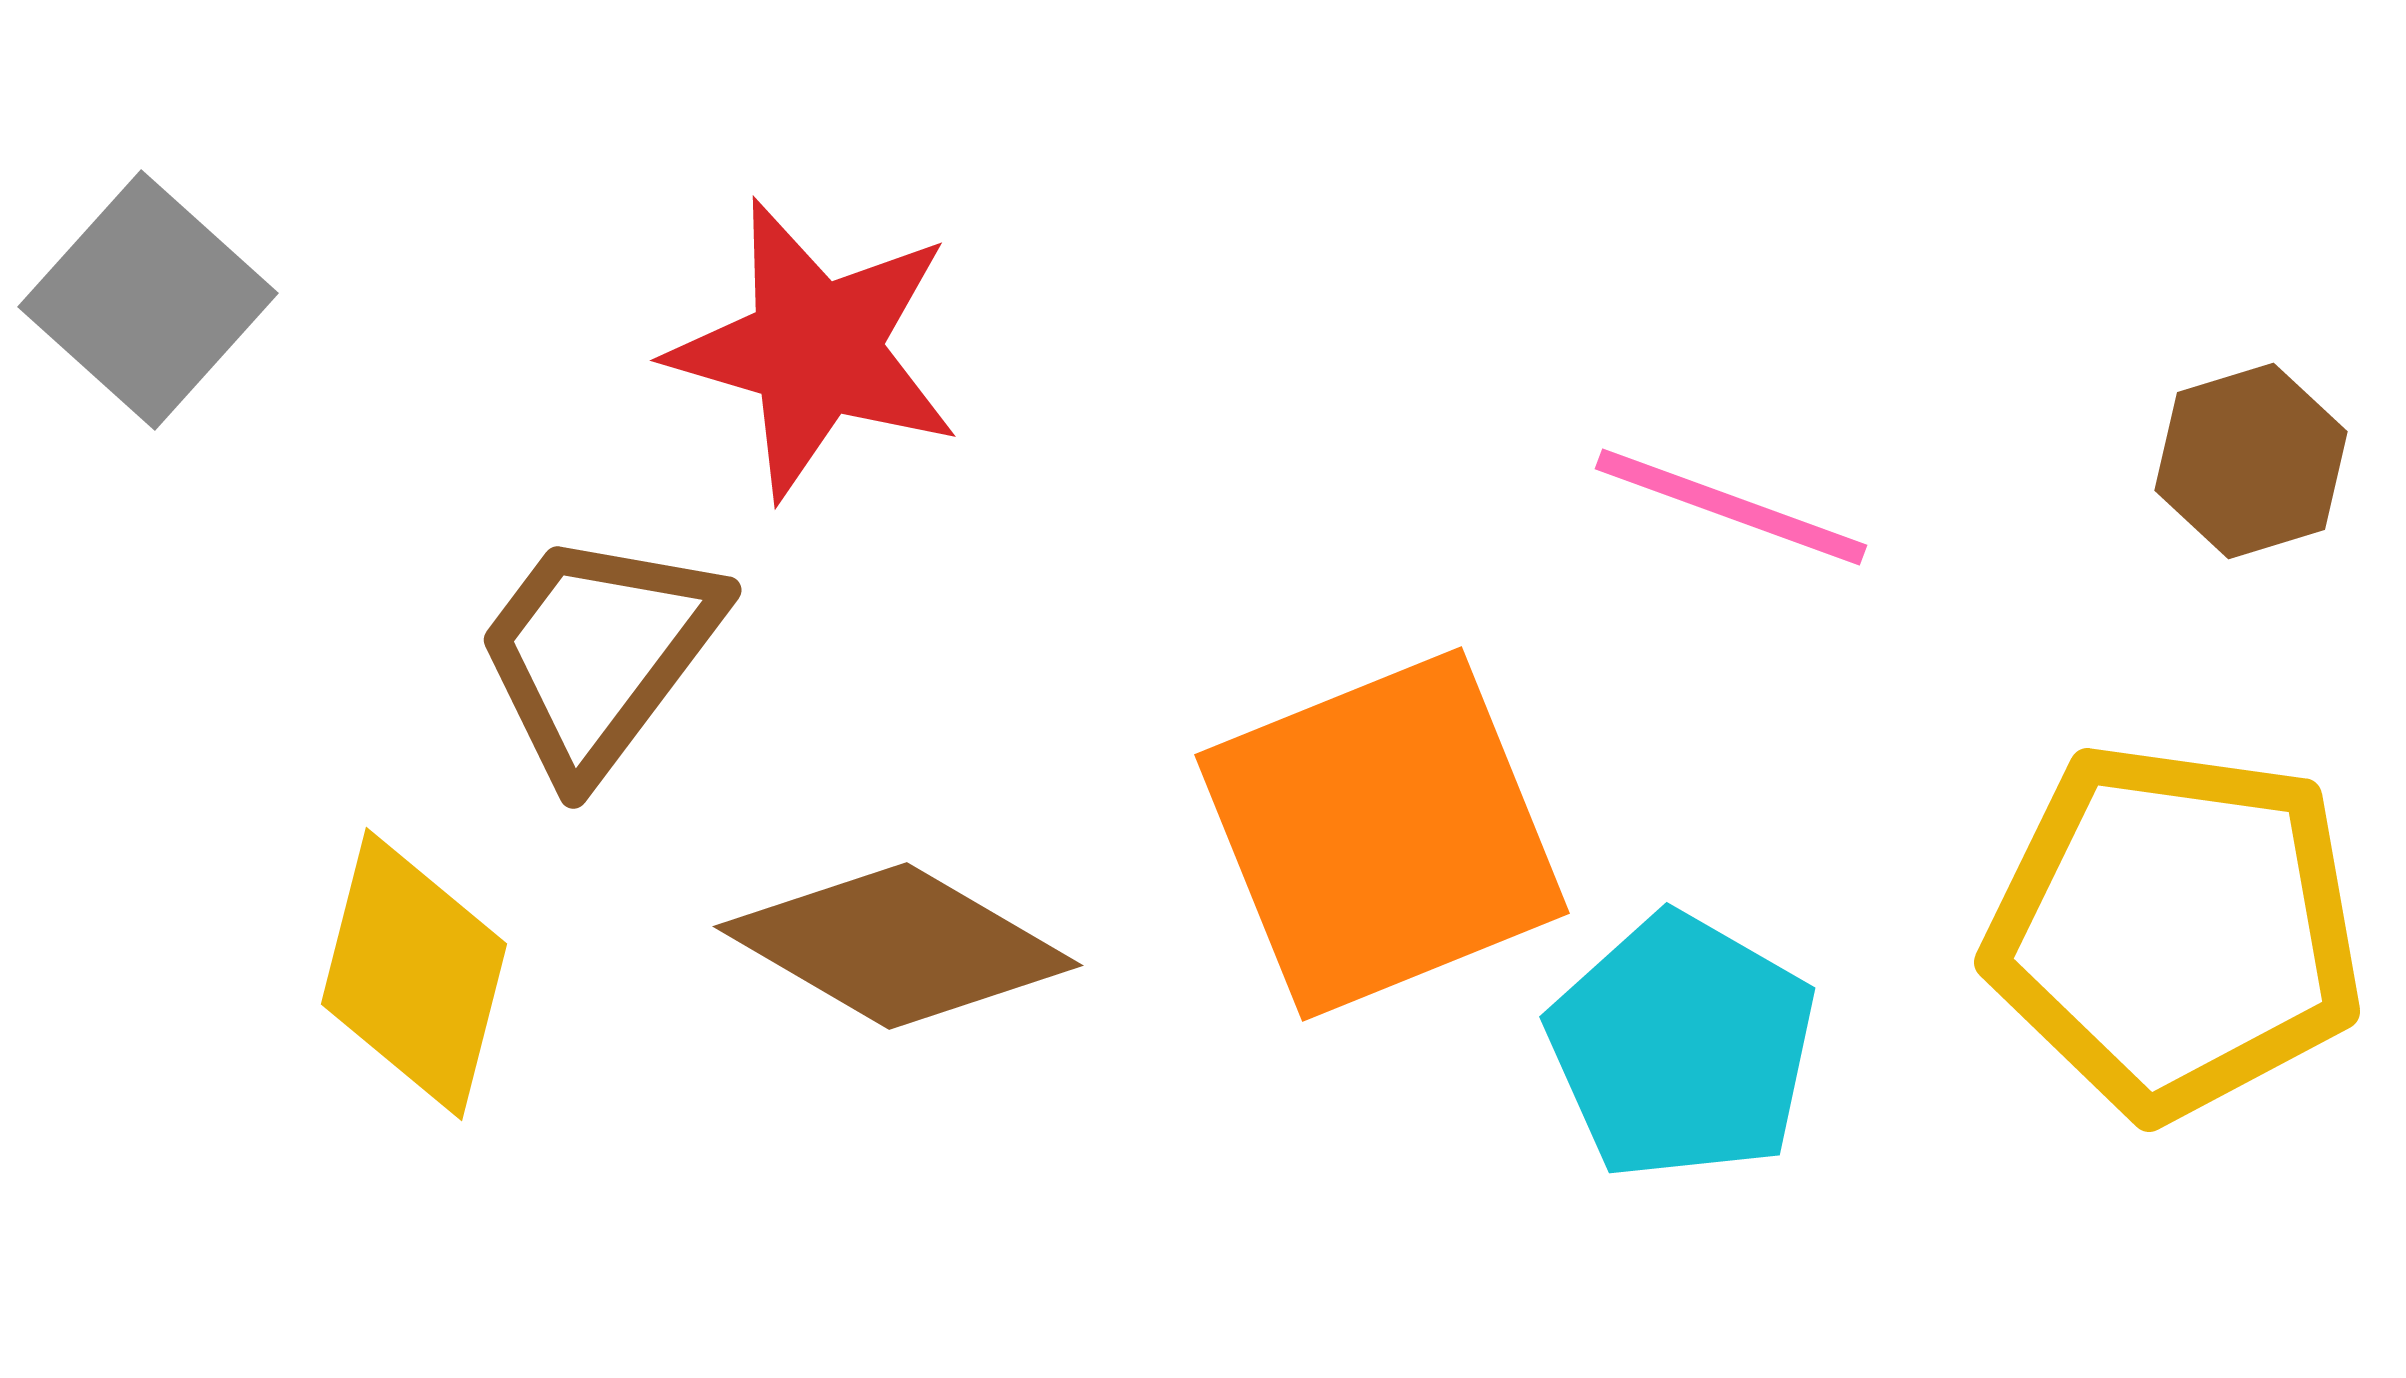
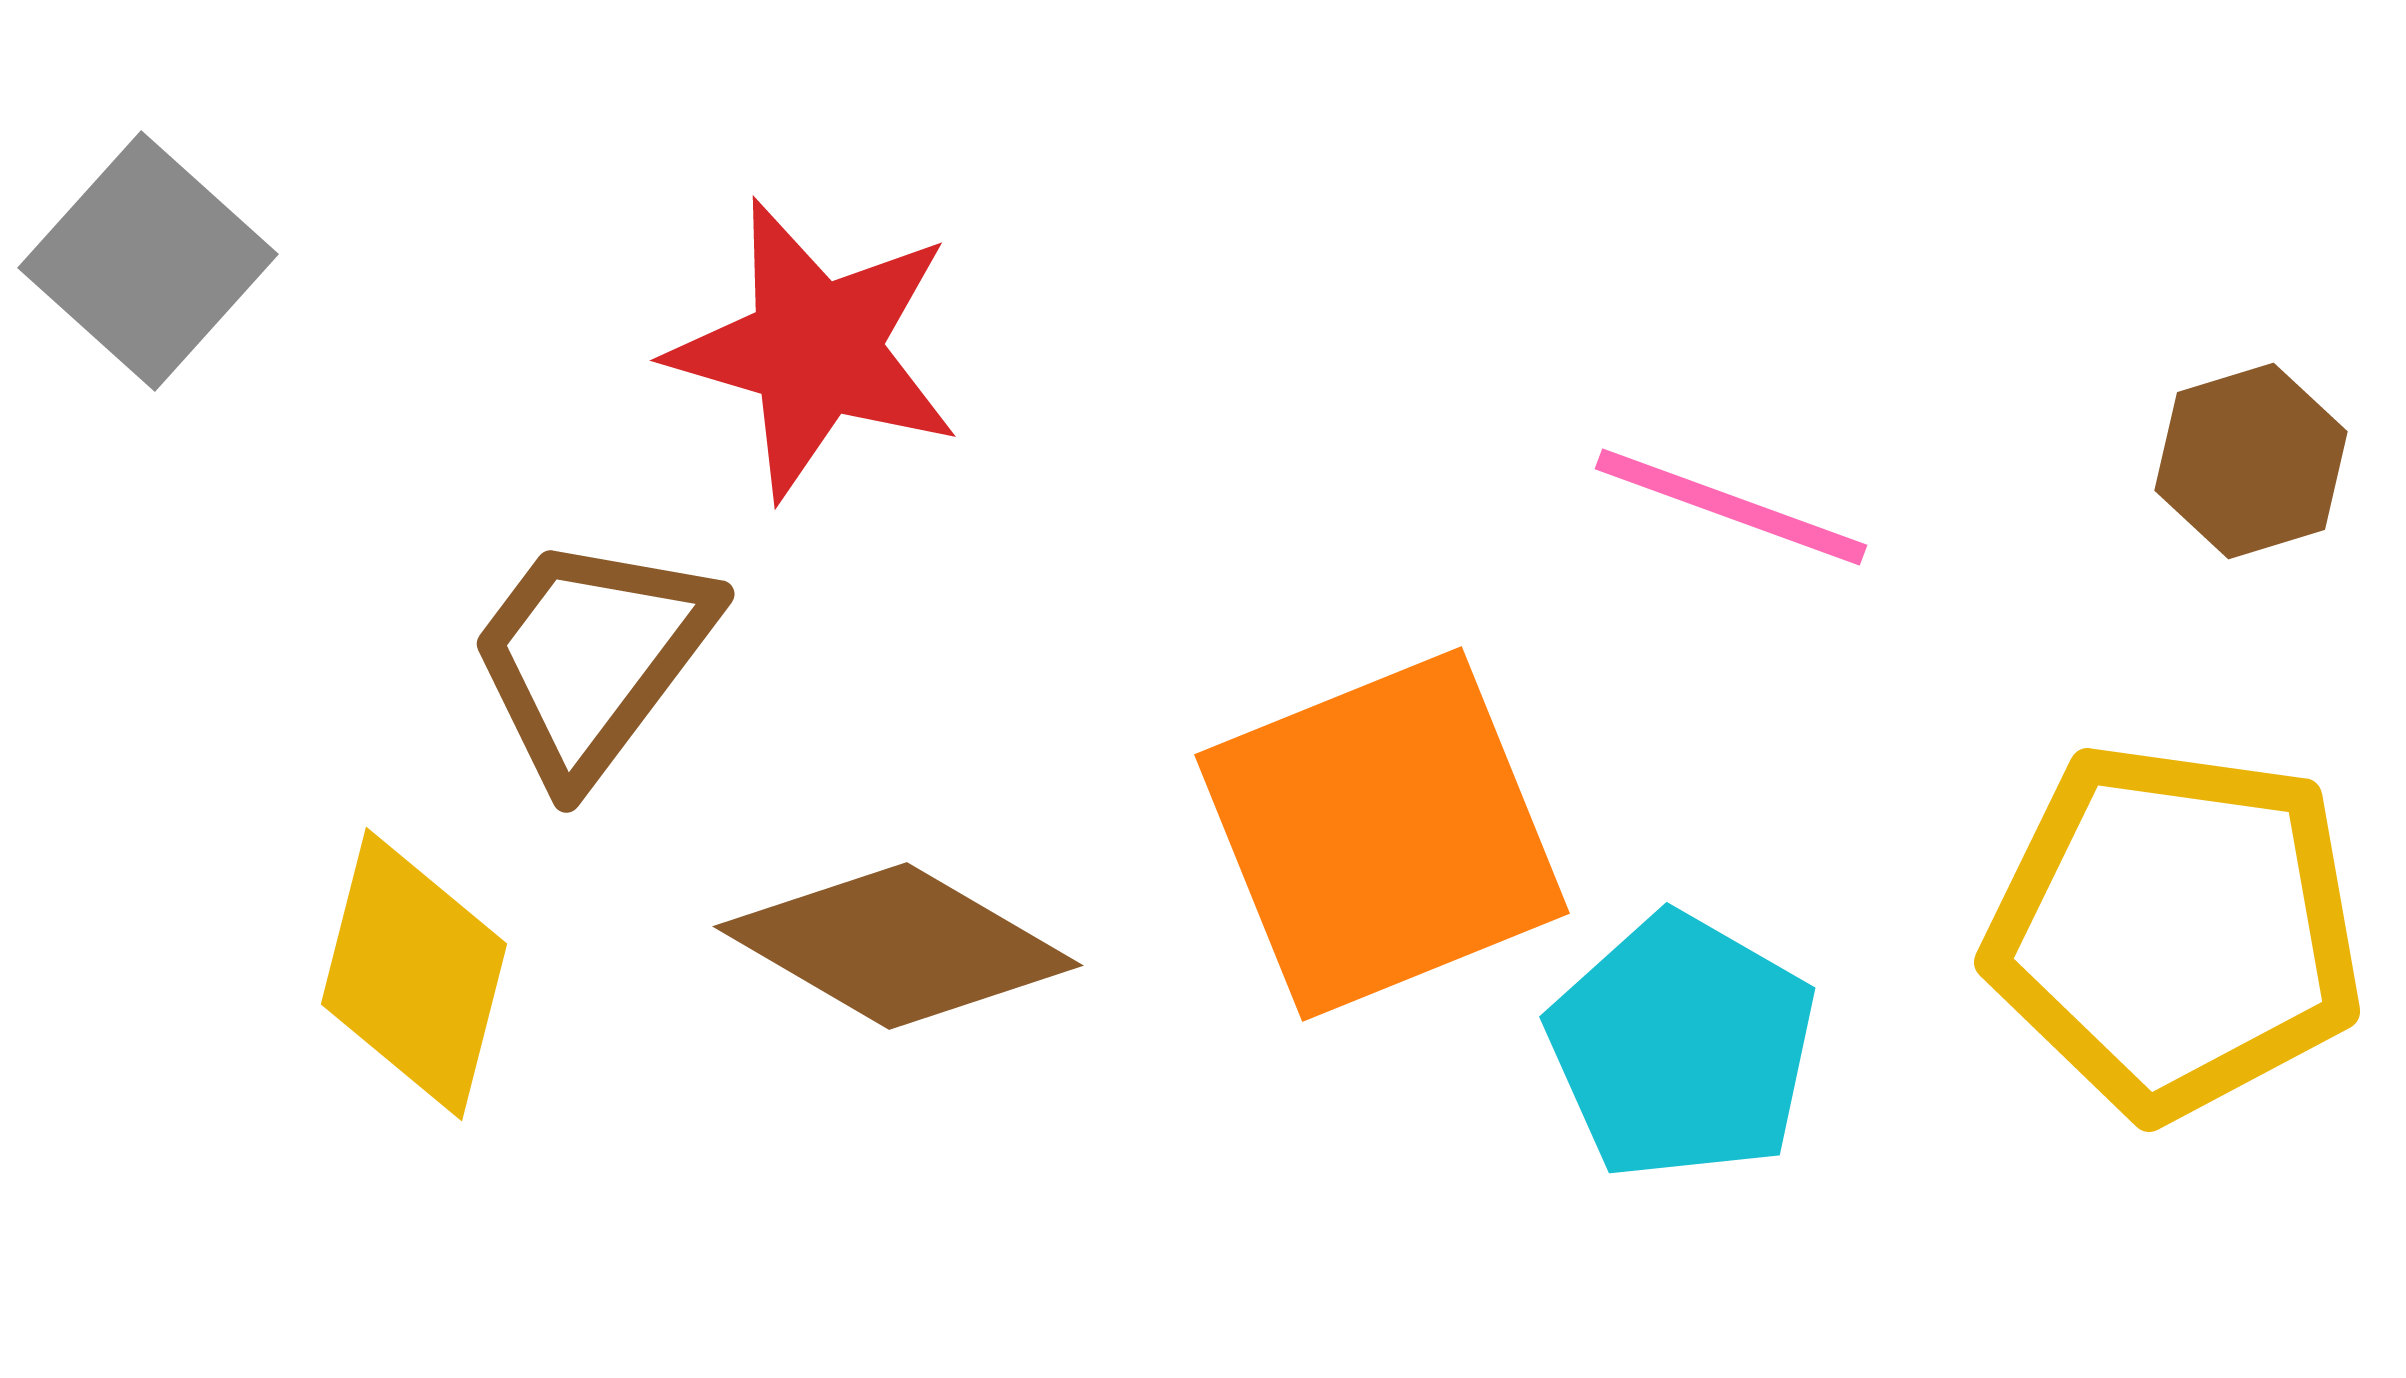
gray square: moved 39 px up
brown trapezoid: moved 7 px left, 4 px down
